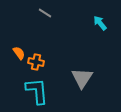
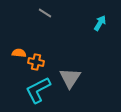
cyan arrow: rotated 70 degrees clockwise
orange semicircle: rotated 48 degrees counterclockwise
gray triangle: moved 12 px left
cyan L-shape: moved 1 px right, 1 px up; rotated 112 degrees counterclockwise
